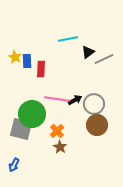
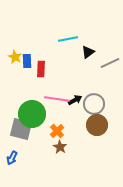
gray line: moved 6 px right, 4 px down
blue arrow: moved 2 px left, 7 px up
